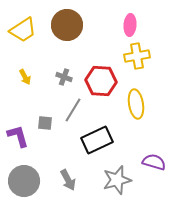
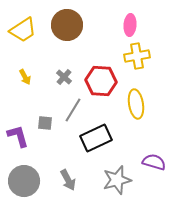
gray cross: rotated 21 degrees clockwise
black rectangle: moved 1 px left, 2 px up
